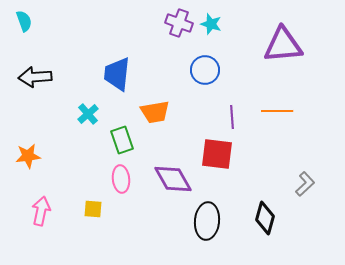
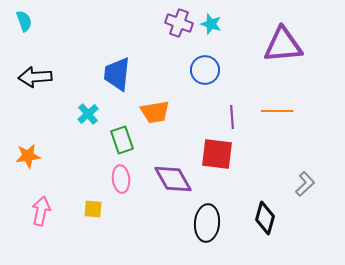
black ellipse: moved 2 px down
